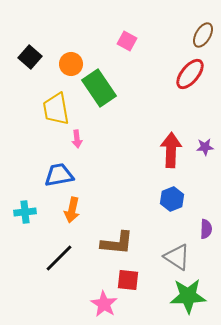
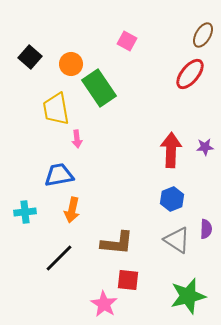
gray triangle: moved 17 px up
green star: rotated 12 degrees counterclockwise
